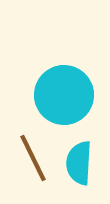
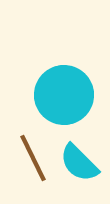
cyan semicircle: rotated 48 degrees counterclockwise
